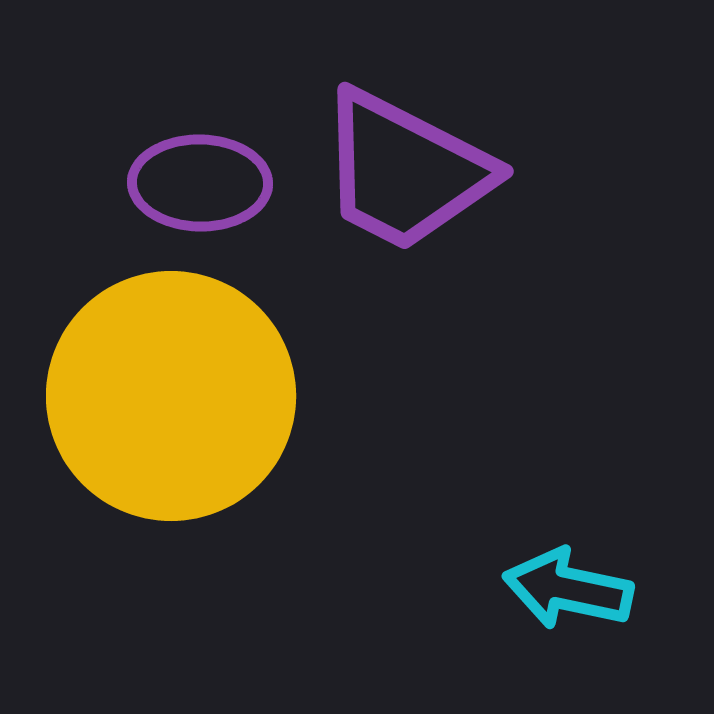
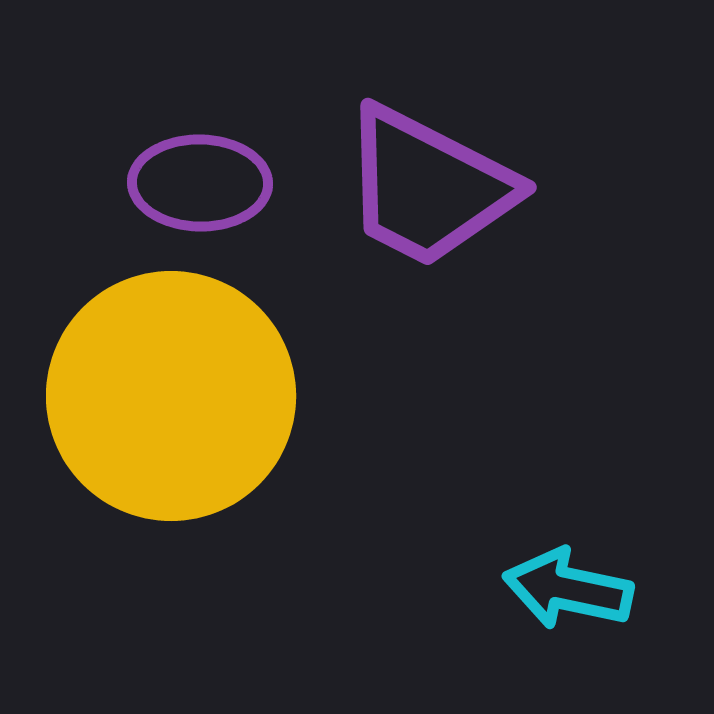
purple trapezoid: moved 23 px right, 16 px down
